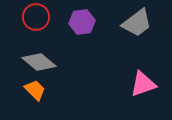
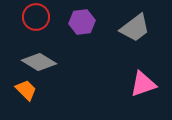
gray trapezoid: moved 2 px left, 5 px down
gray diamond: rotated 8 degrees counterclockwise
orange trapezoid: moved 9 px left
